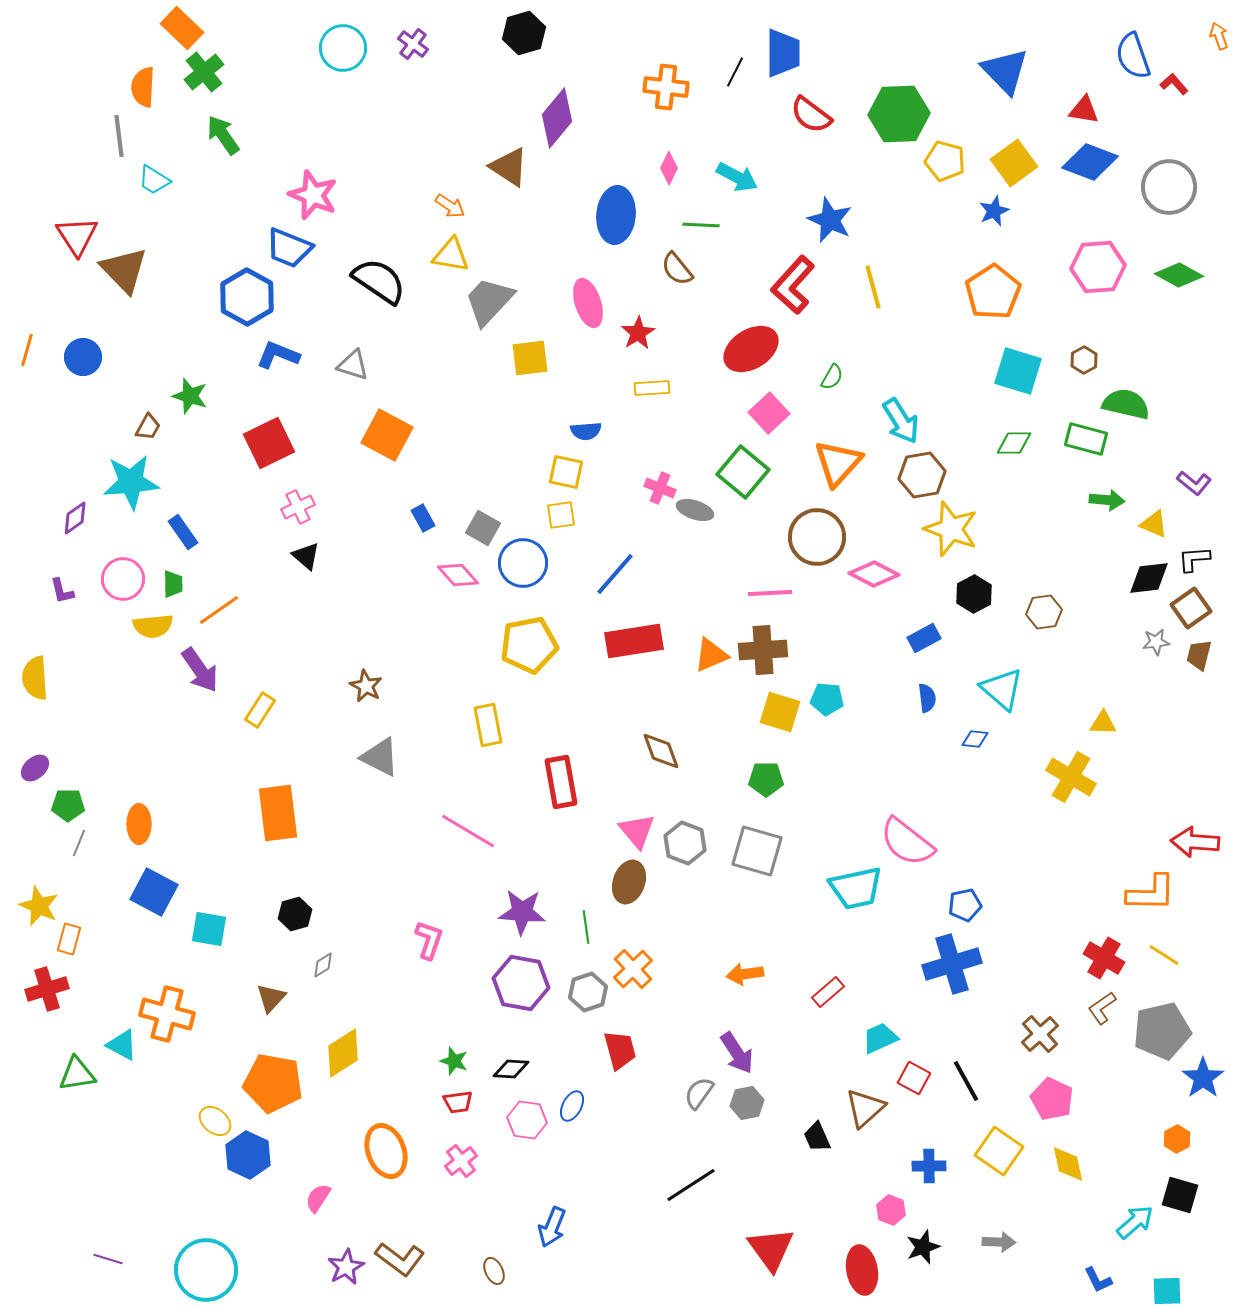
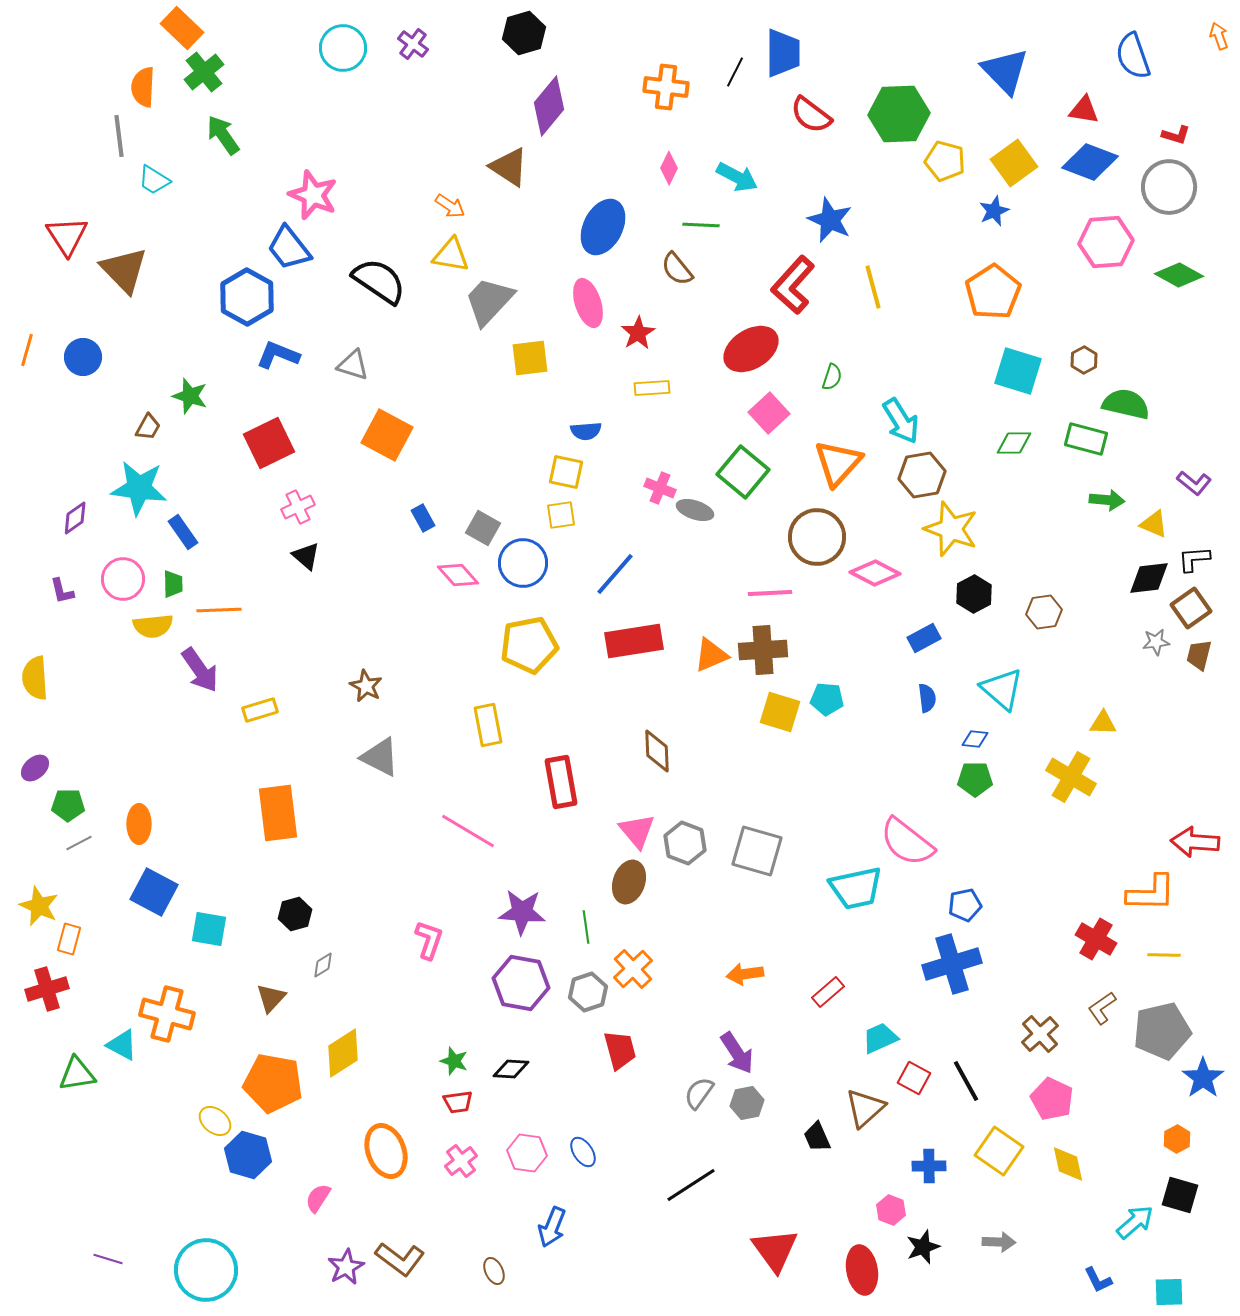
red L-shape at (1174, 84): moved 2 px right, 51 px down; rotated 148 degrees clockwise
purple diamond at (557, 118): moved 8 px left, 12 px up
blue ellipse at (616, 215): moved 13 px left, 12 px down; rotated 22 degrees clockwise
red triangle at (77, 236): moved 10 px left
blue trapezoid at (289, 248): rotated 30 degrees clockwise
pink hexagon at (1098, 267): moved 8 px right, 25 px up
green semicircle at (832, 377): rotated 12 degrees counterclockwise
cyan star at (131, 482): moved 8 px right, 6 px down; rotated 12 degrees clockwise
pink diamond at (874, 574): moved 1 px right, 1 px up
orange line at (219, 610): rotated 33 degrees clockwise
yellow rectangle at (260, 710): rotated 40 degrees clockwise
brown diamond at (661, 751): moved 4 px left; rotated 18 degrees clockwise
green pentagon at (766, 779): moved 209 px right
gray line at (79, 843): rotated 40 degrees clockwise
yellow line at (1164, 955): rotated 32 degrees counterclockwise
red cross at (1104, 958): moved 8 px left, 19 px up
blue ellipse at (572, 1106): moved 11 px right, 46 px down; rotated 60 degrees counterclockwise
pink hexagon at (527, 1120): moved 33 px down
blue hexagon at (248, 1155): rotated 9 degrees counterclockwise
red triangle at (771, 1249): moved 4 px right, 1 px down
cyan square at (1167, 1291): moved 2 px right, 1 px down
